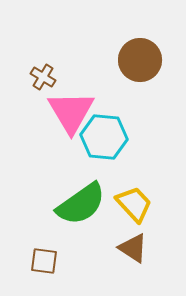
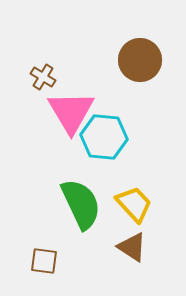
green semicircle: rotated 80 degrees counterclockwise
brown triangle: moved 1 px left, 1 px up
